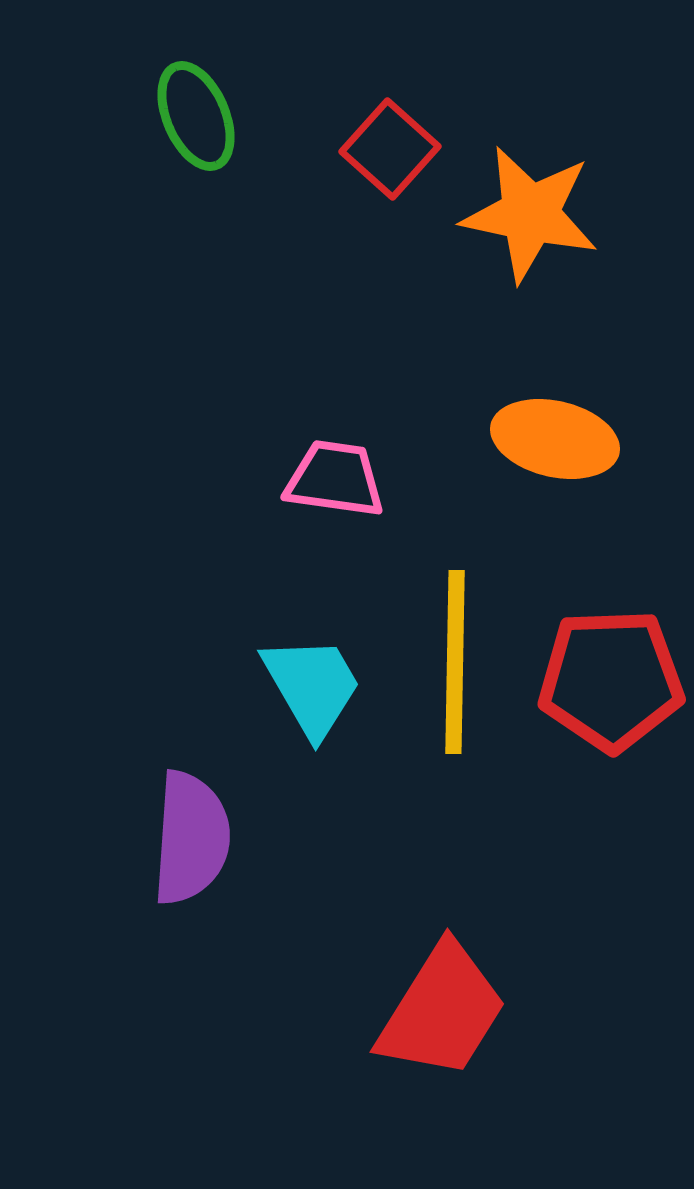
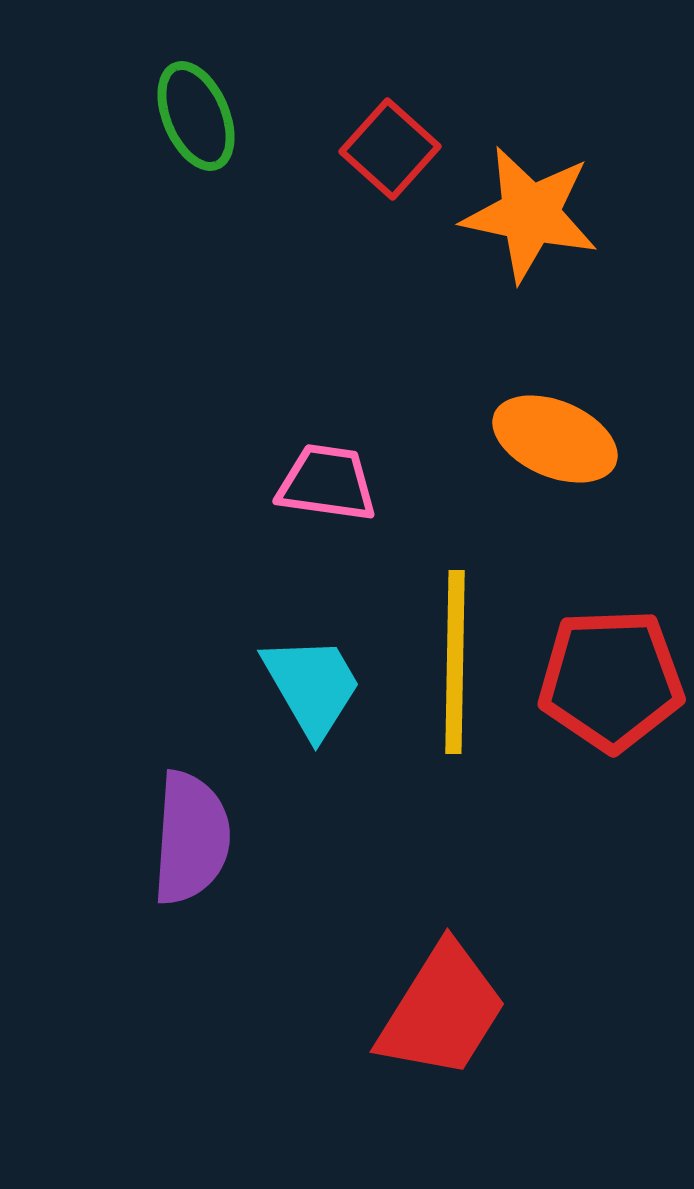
orange ellipse: rotated 10 degrees clockwise
pink trapezoid: moved 8 px left, 4 px down
